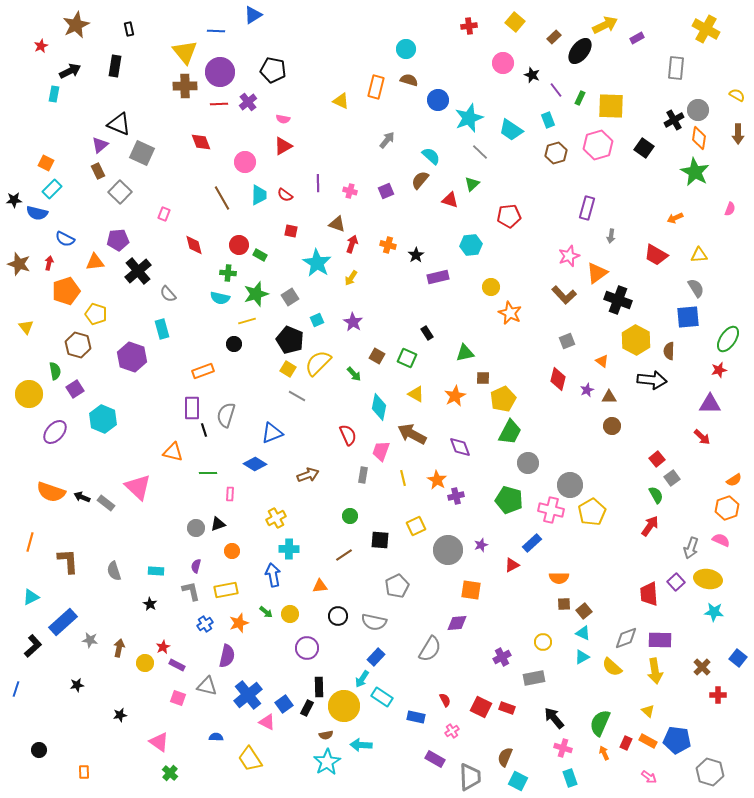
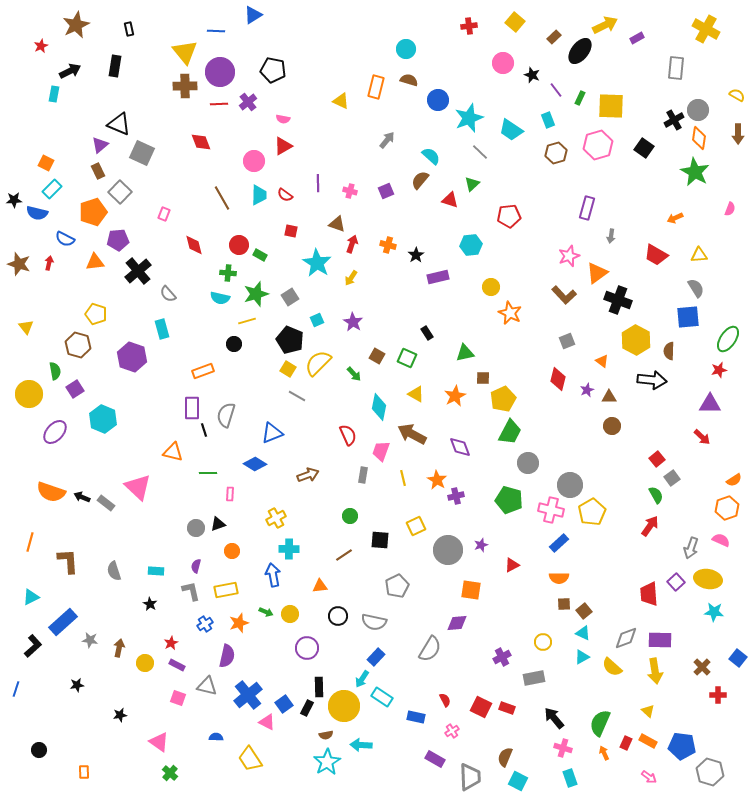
pink circle at (245, 162): moved 9 px right, 1 px up
orange pentagon at (66, 291): moved 27 px right, 79 px up
blue rectangle at (532, 543): moved 27 px right
green arrow at (266, 612): rotated 16 degrees counterclockwise
red star at (163, 647): moved 8 px right, 4 px up
blue pentagon at (677, 740): moved 5 px right, 6 px down
